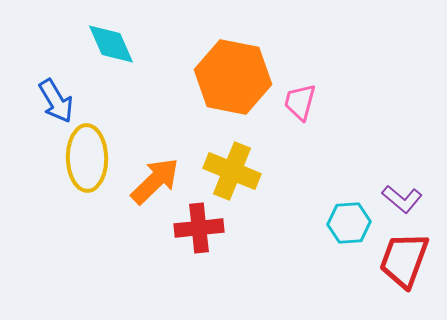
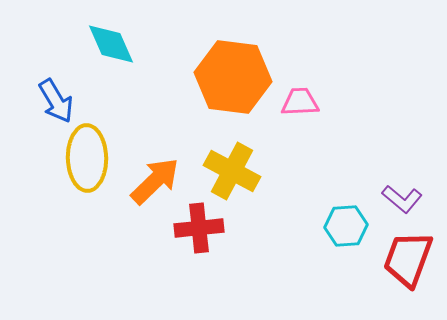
orange hexagon: rotated 4 degrees counterclockwise
pink trapezoid: rotated 72 degrees clockwise
yellow cross: rotated 6 degrees clockwise
cyan hexagon: moved 3 px left, 3 px down
red trapezoid: moved 4 px right, 1 px up
